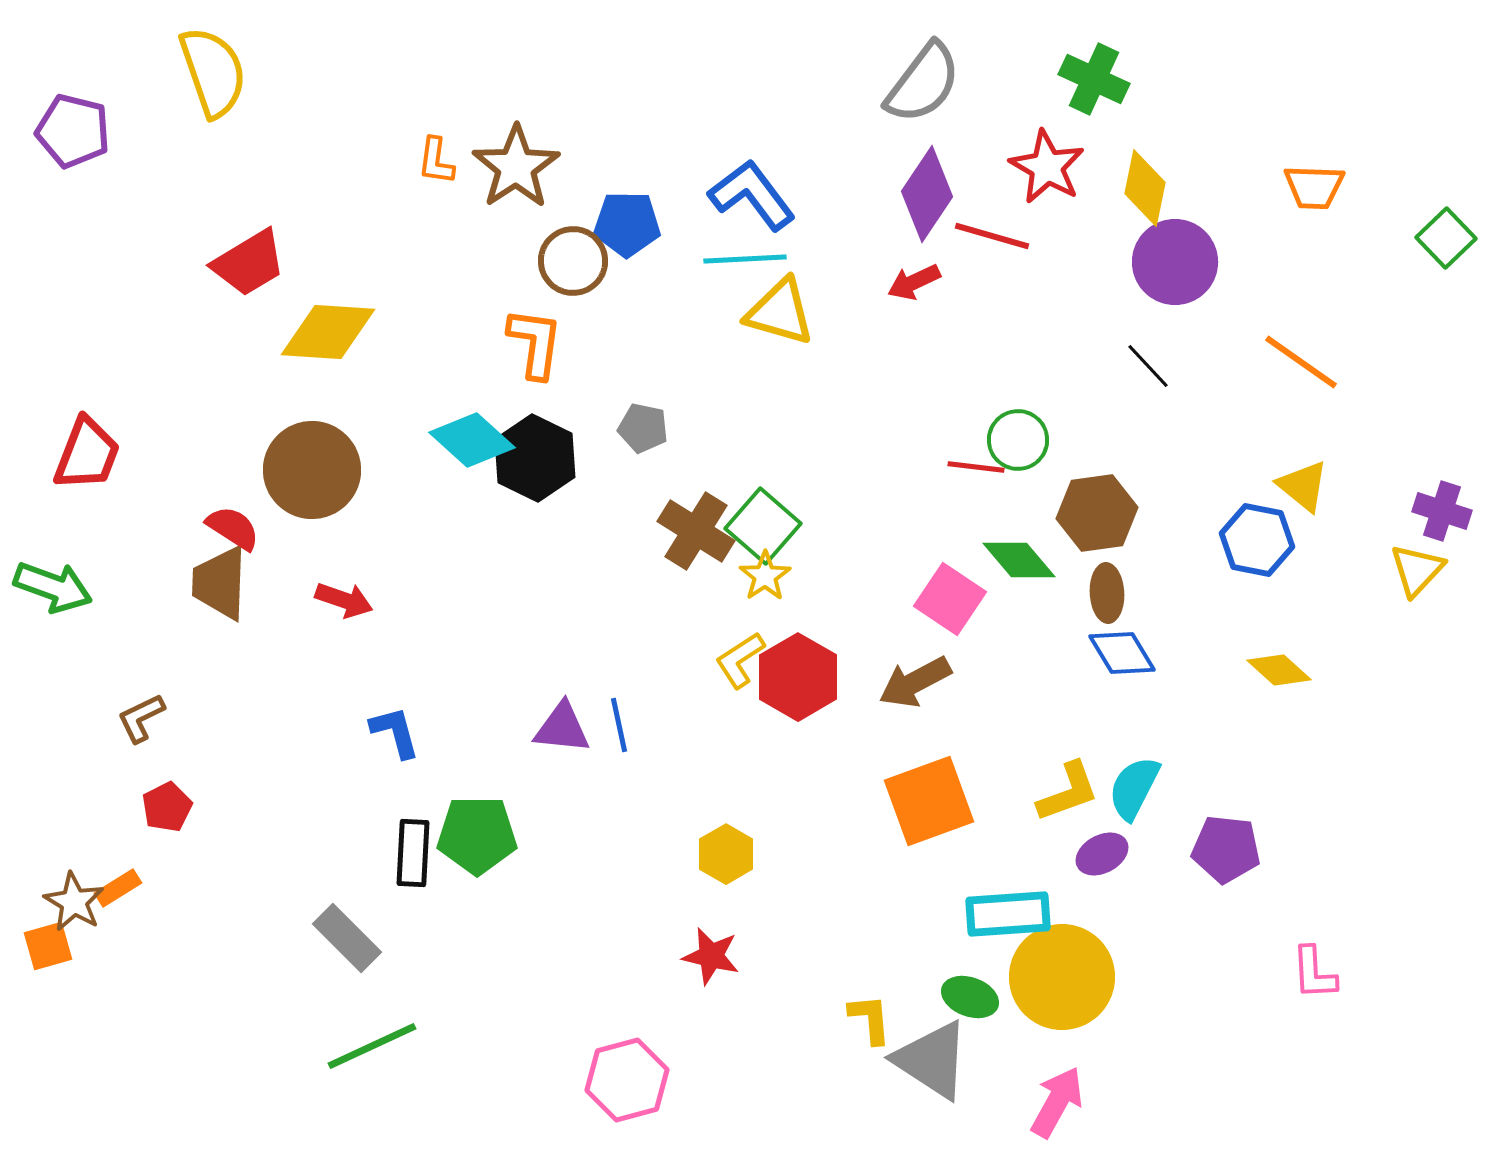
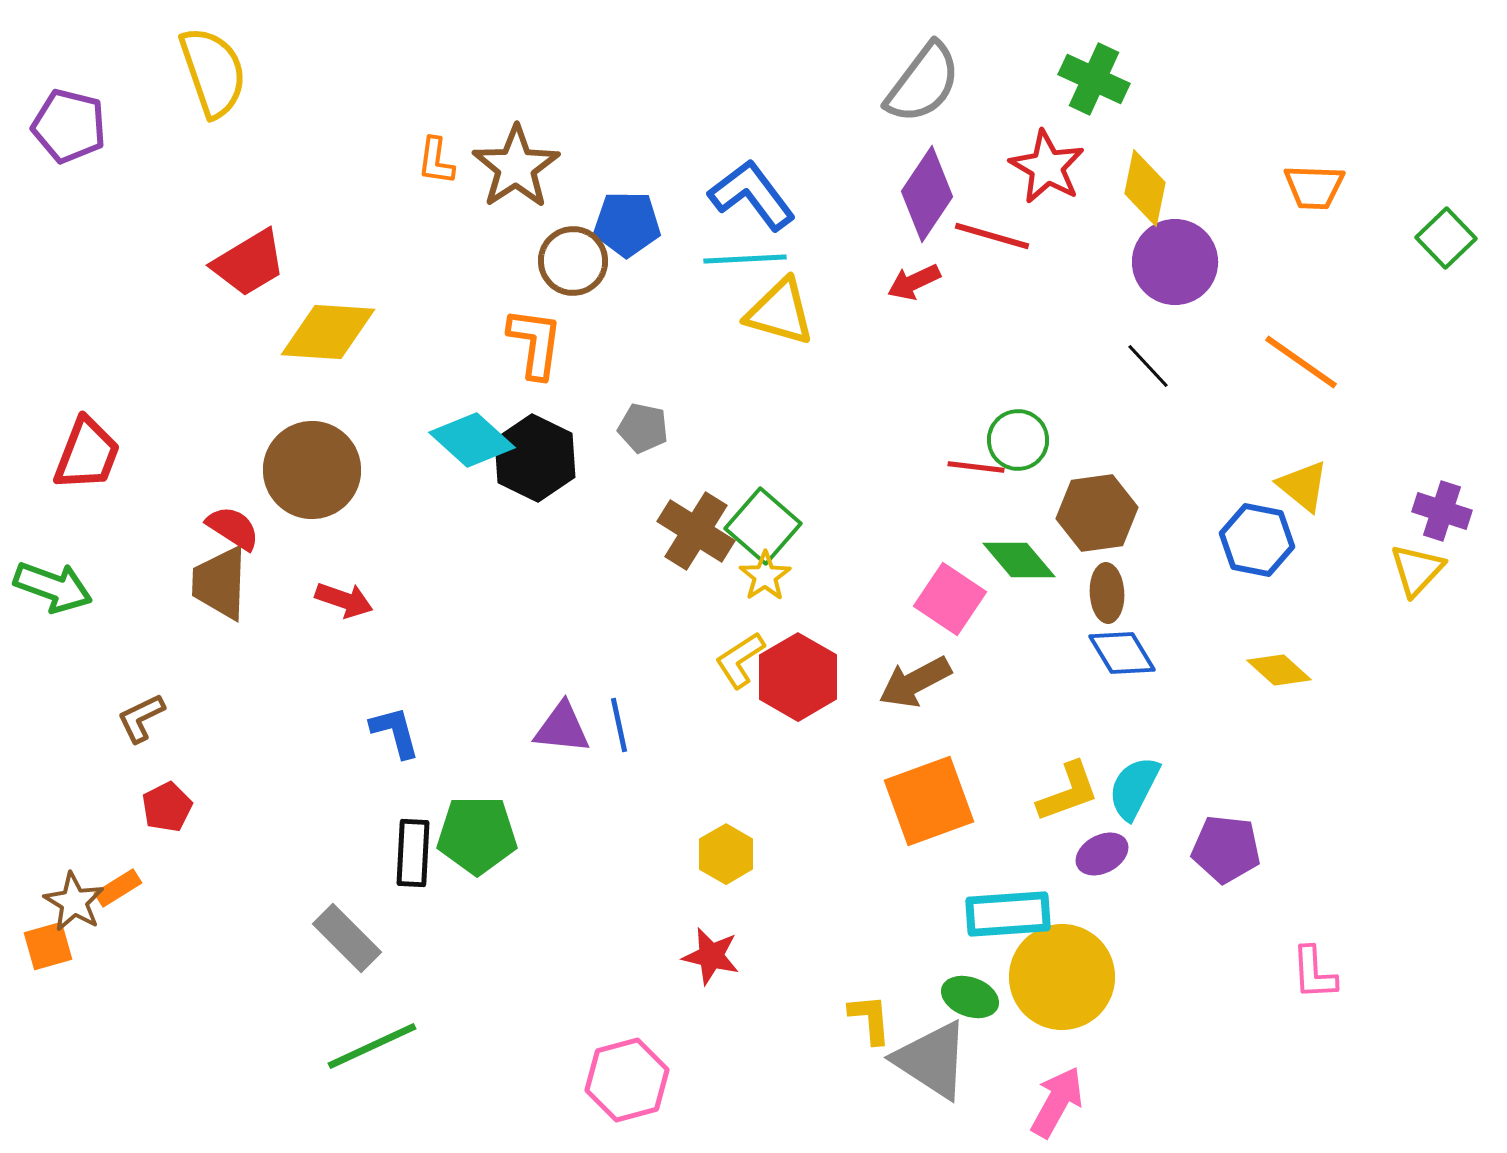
purple pentagon at (73, 131): moved 4 px left, 5 px up
